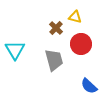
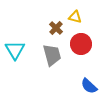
gray trapezoid: moved 2 px left, 5 px up
